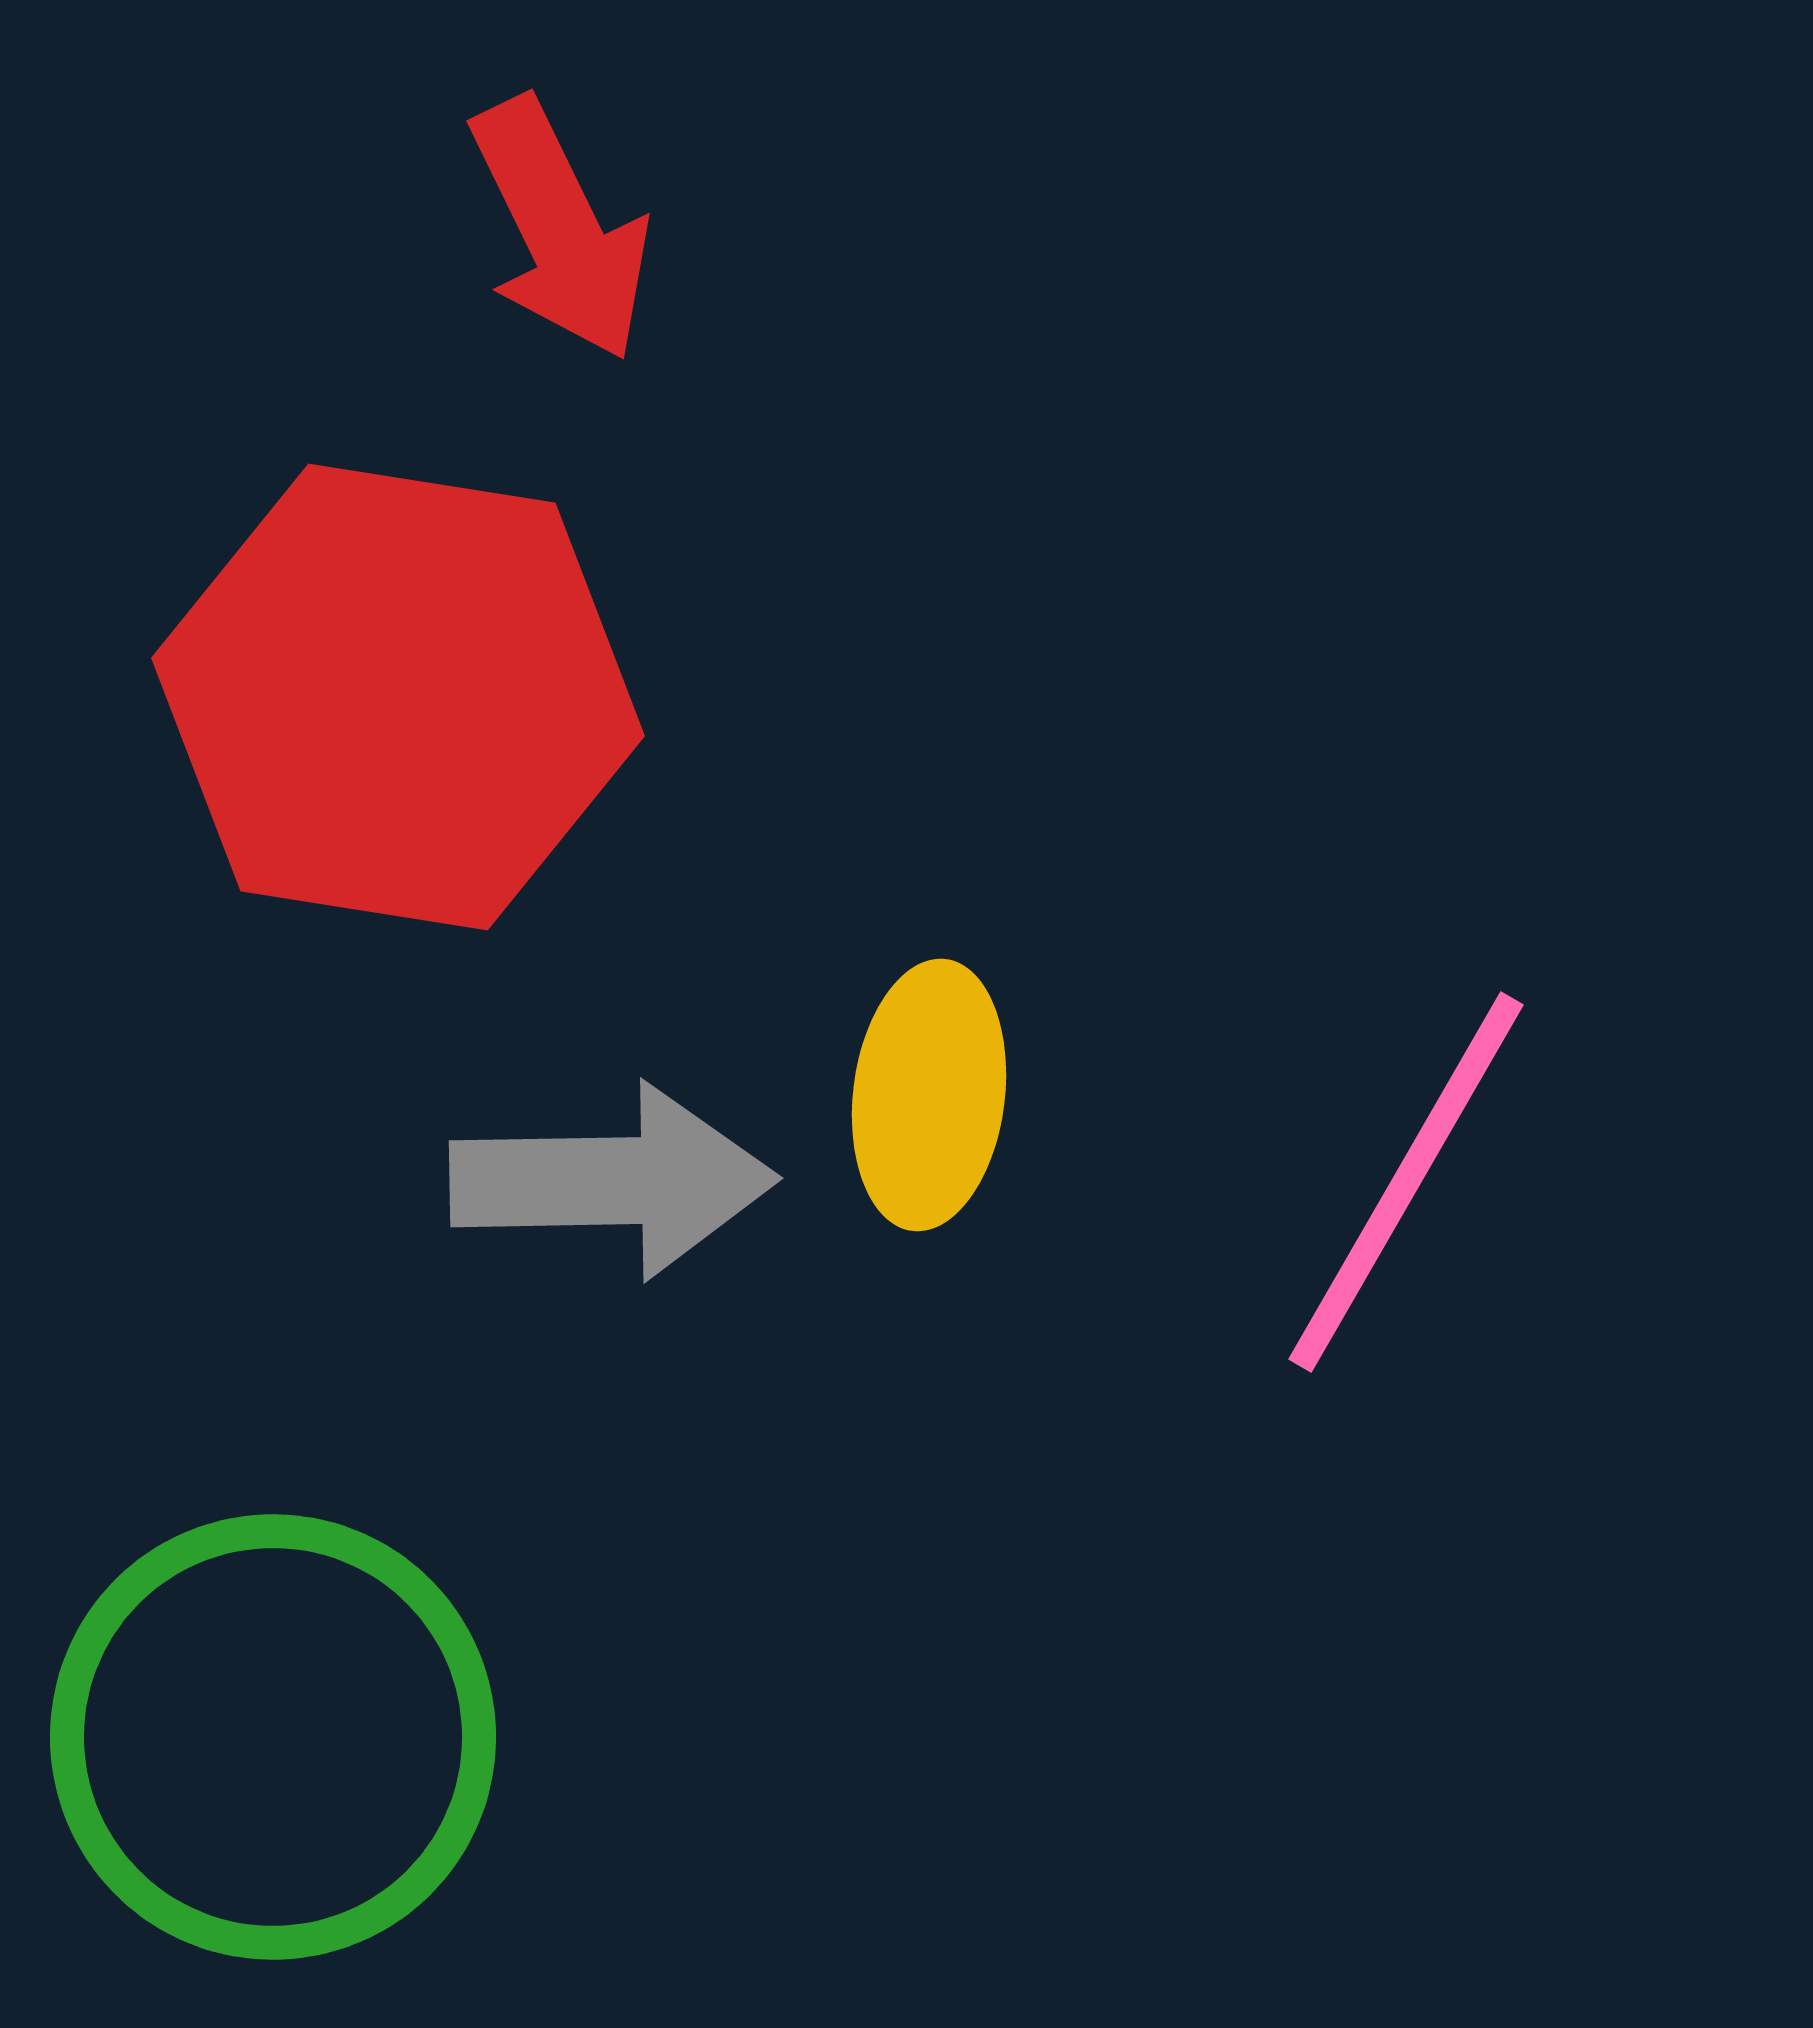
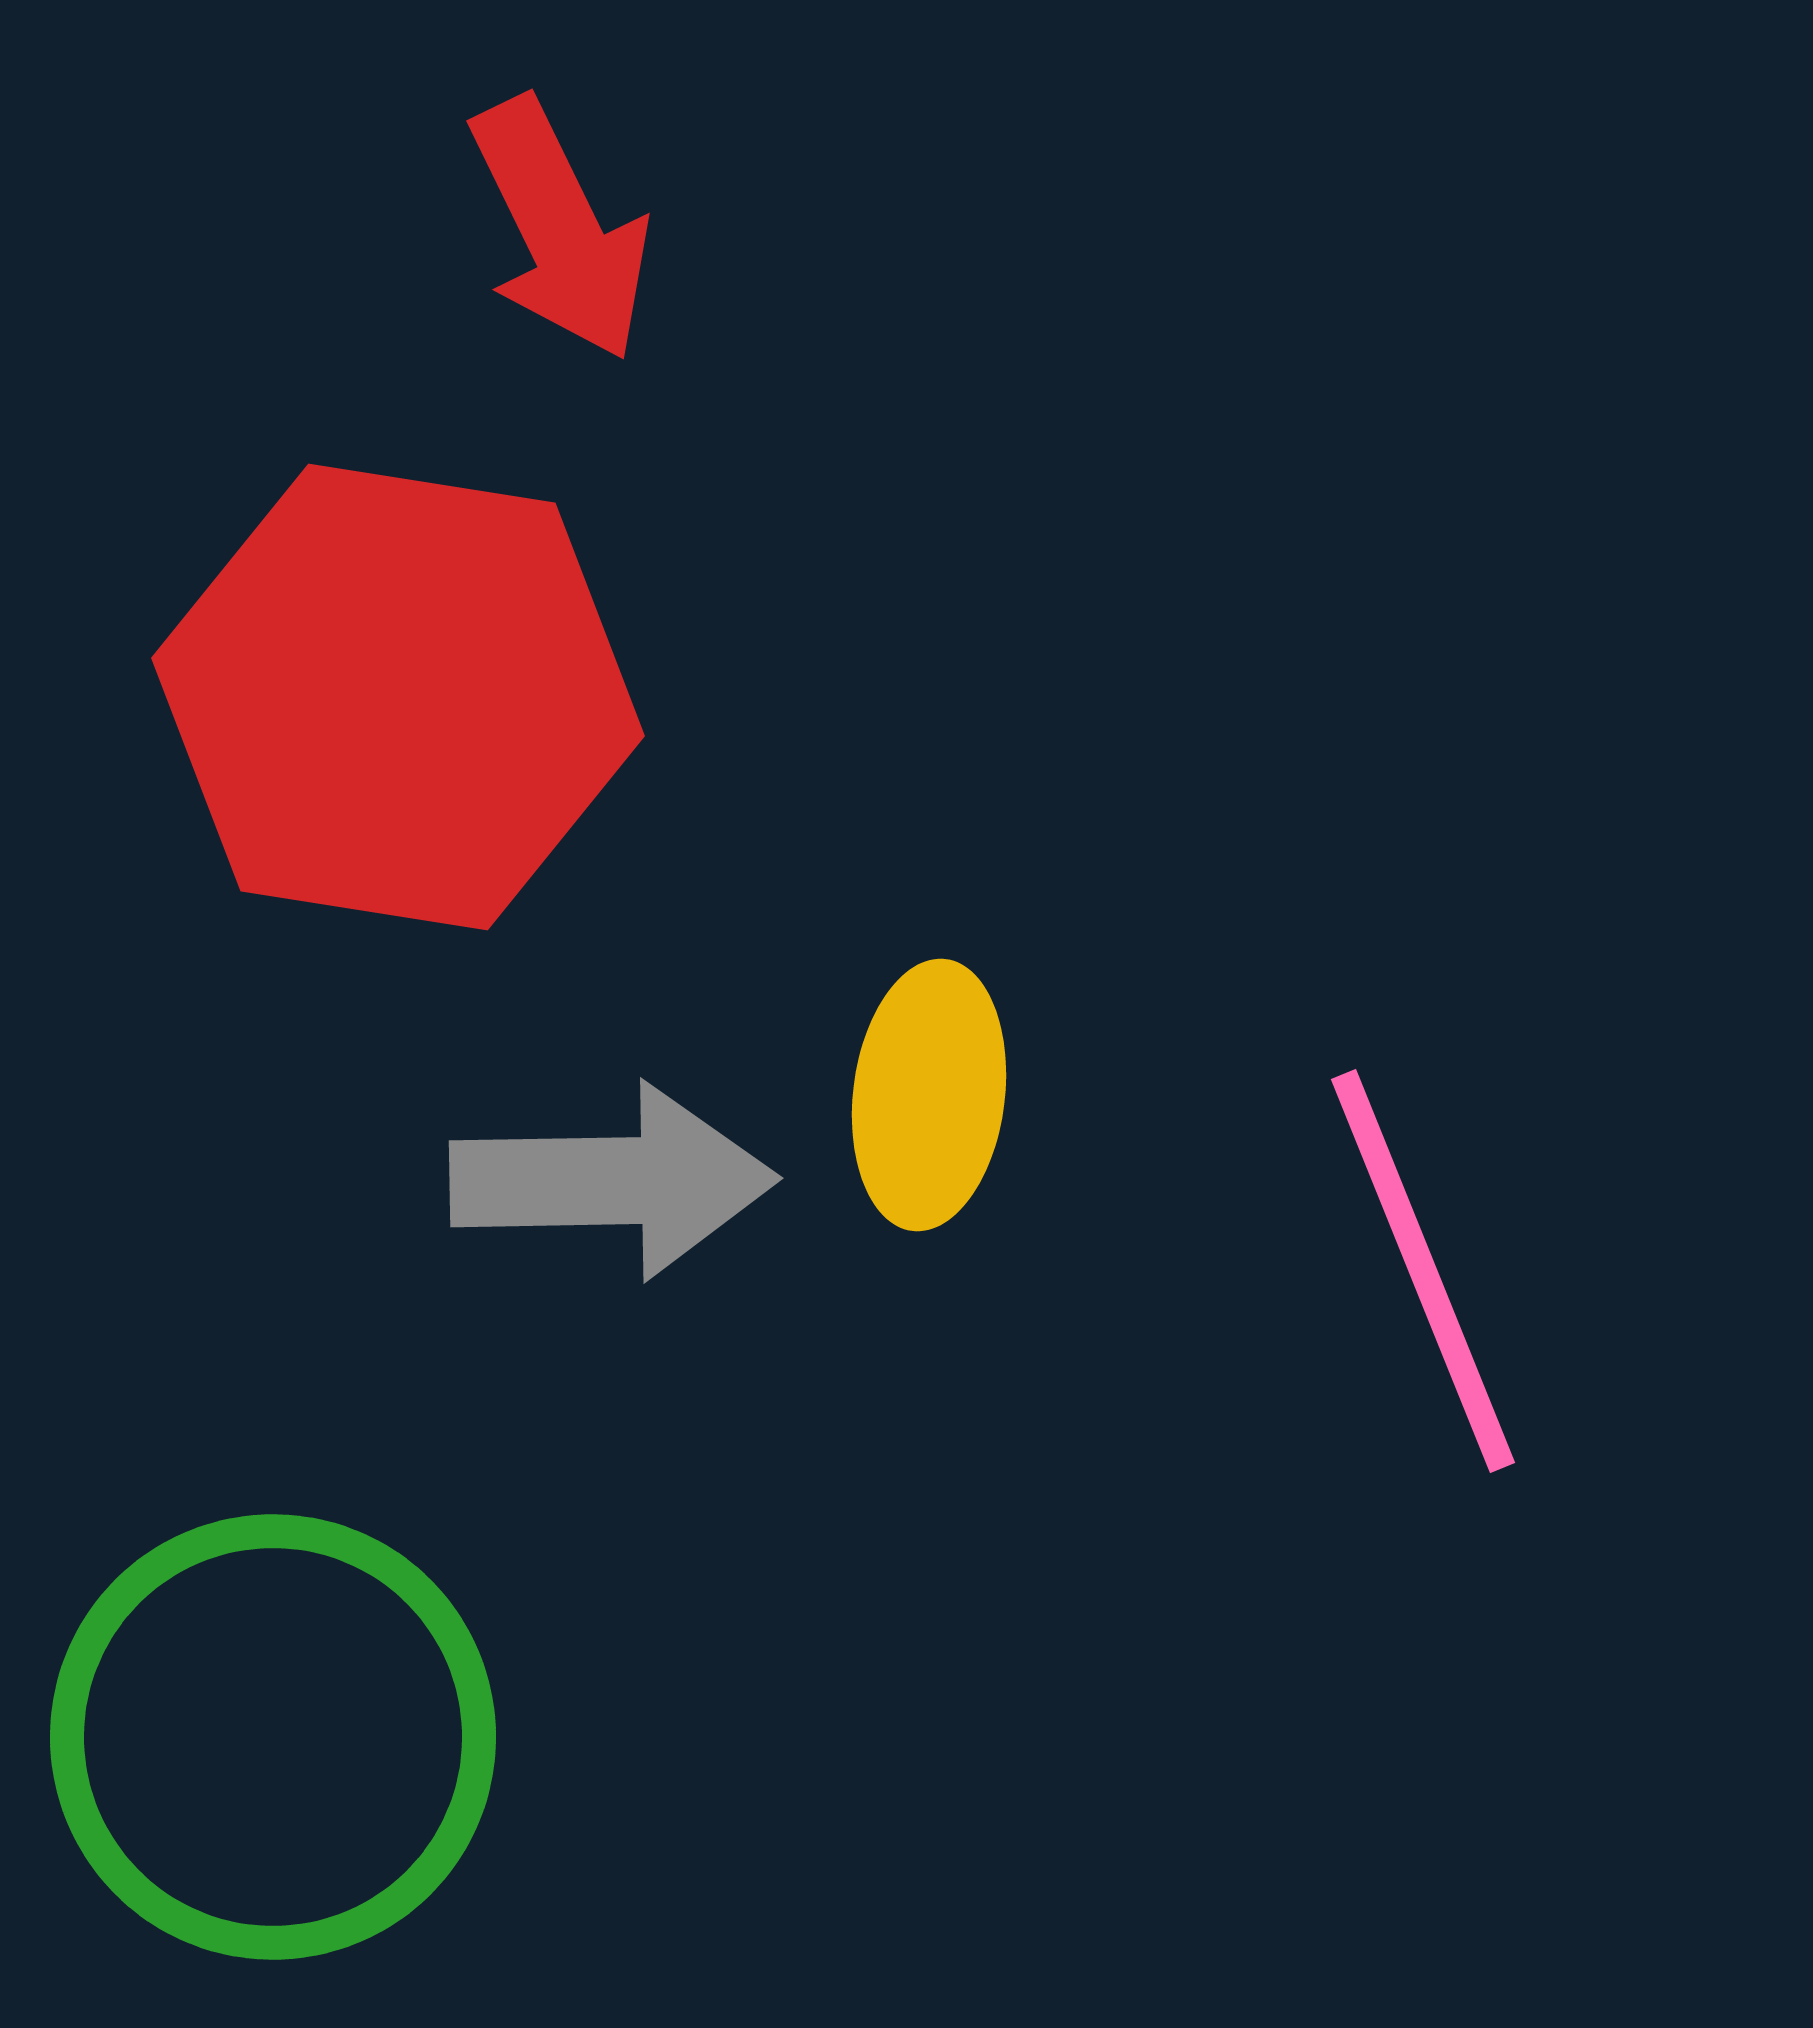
pink line: moved 17 px right, 89 px down; rotated 52 degrees counterclockwise
